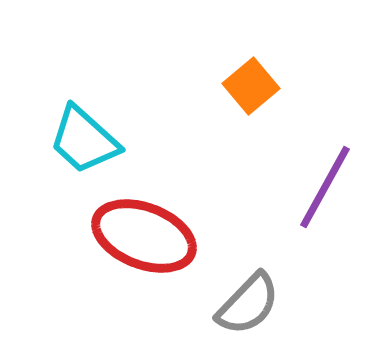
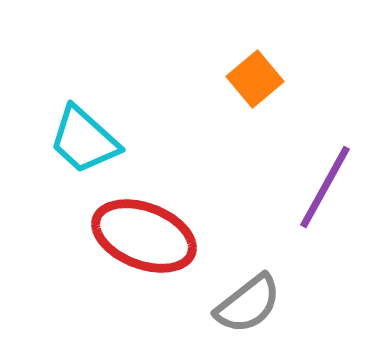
orange square: moved 4 px right, 7 px up
gray semicircle: rotated 8 degrees clockwise
